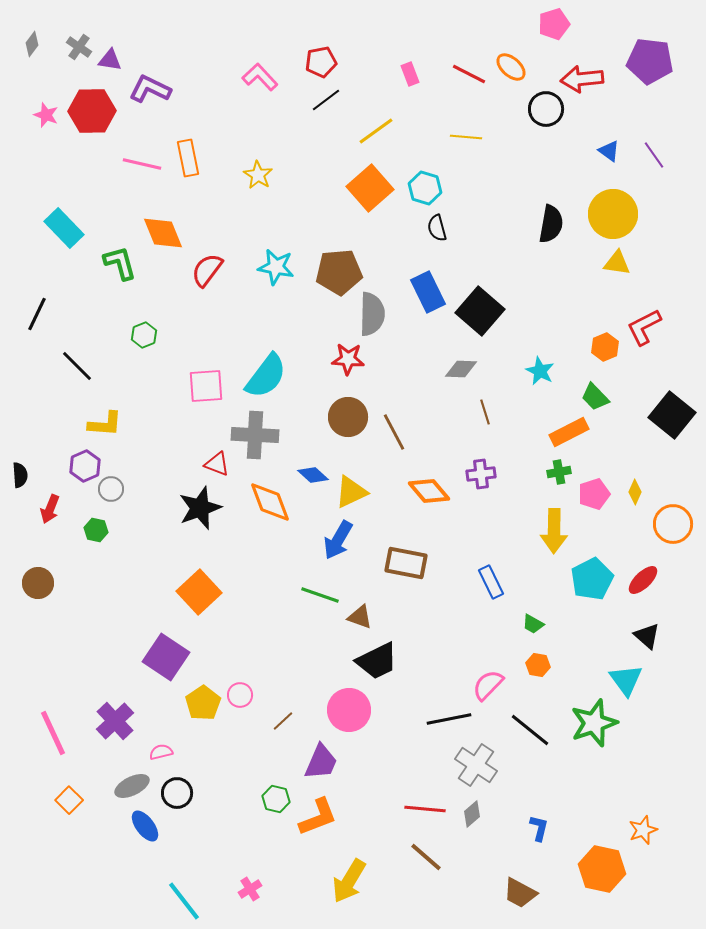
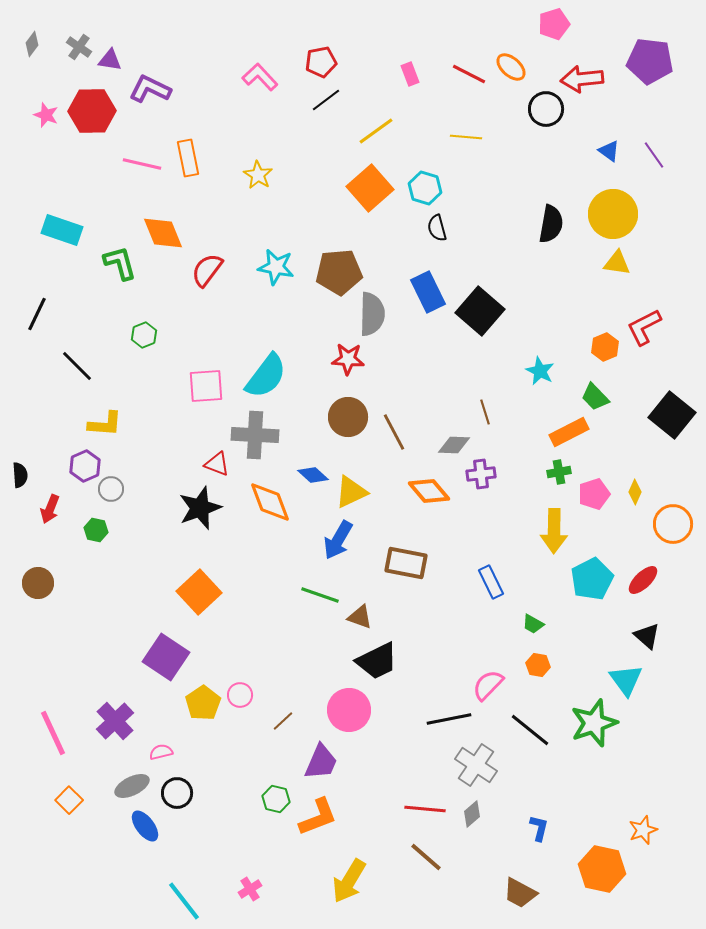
cyan rectangle at (64, 228): moved 2 px left, 2 px down; rotated 27 degrees counterclockwise
gray diamond at (461, 369): moved 7 px left, 76 px down
